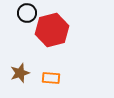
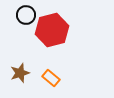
black circle: moved 1 px left, 2 px down
orange rectangle: rotated 36 degrees clockwise
